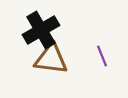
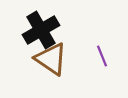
brown triangle: rotated 27 degrees clockwise
